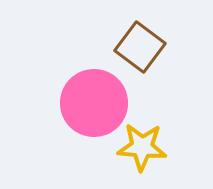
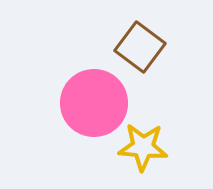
yellow star: moved 1 px right
